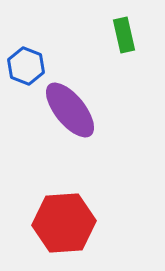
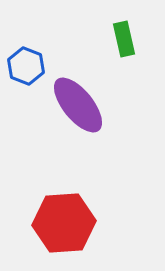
green rectangle: moved 4 px down
purple ellipse: moved 8 px right, 5 px up
